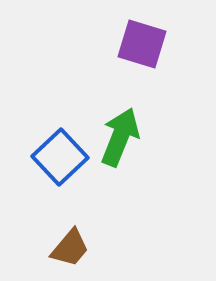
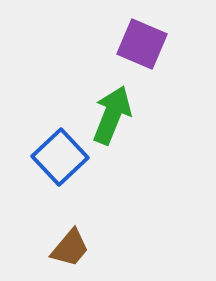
purple square: rotated 6 degrees clockwise
green arrow: moved 8 px left, 22 px up
